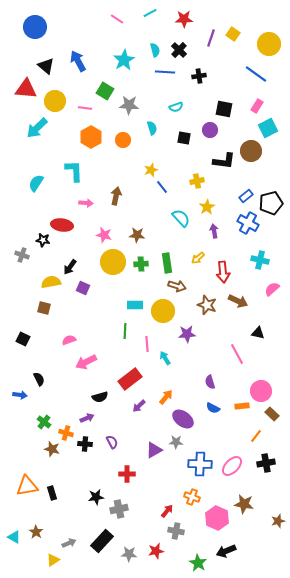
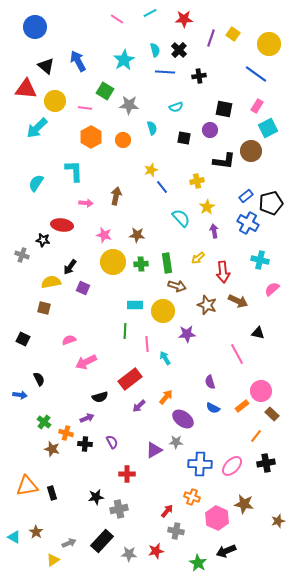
orange rectangle at (242, 406): rotated 32 degrees counterclockwise
